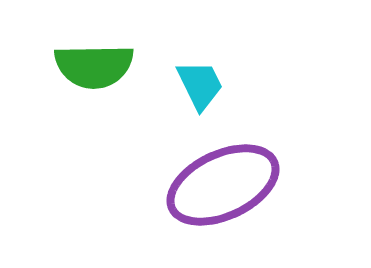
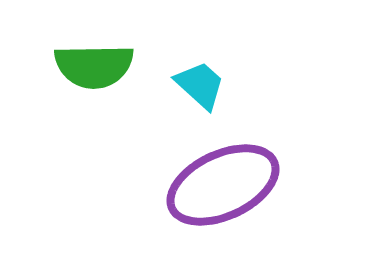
cyan trapezoid: rotated 22 degrees counterclockwise
